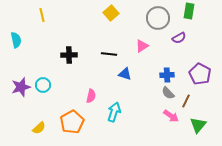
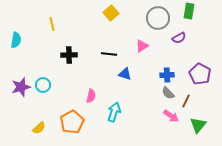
yellow line: moved 10 px right, 9 px down
cyan semicircle: rotated 21 degrees clockwise
